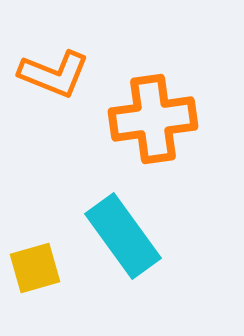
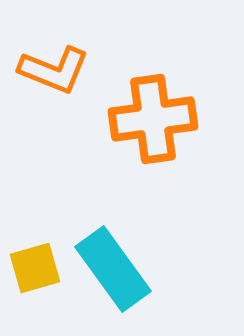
orange L-shape: moved 4 px up
cyan rectangle: moved 10 px left, 33 px down
